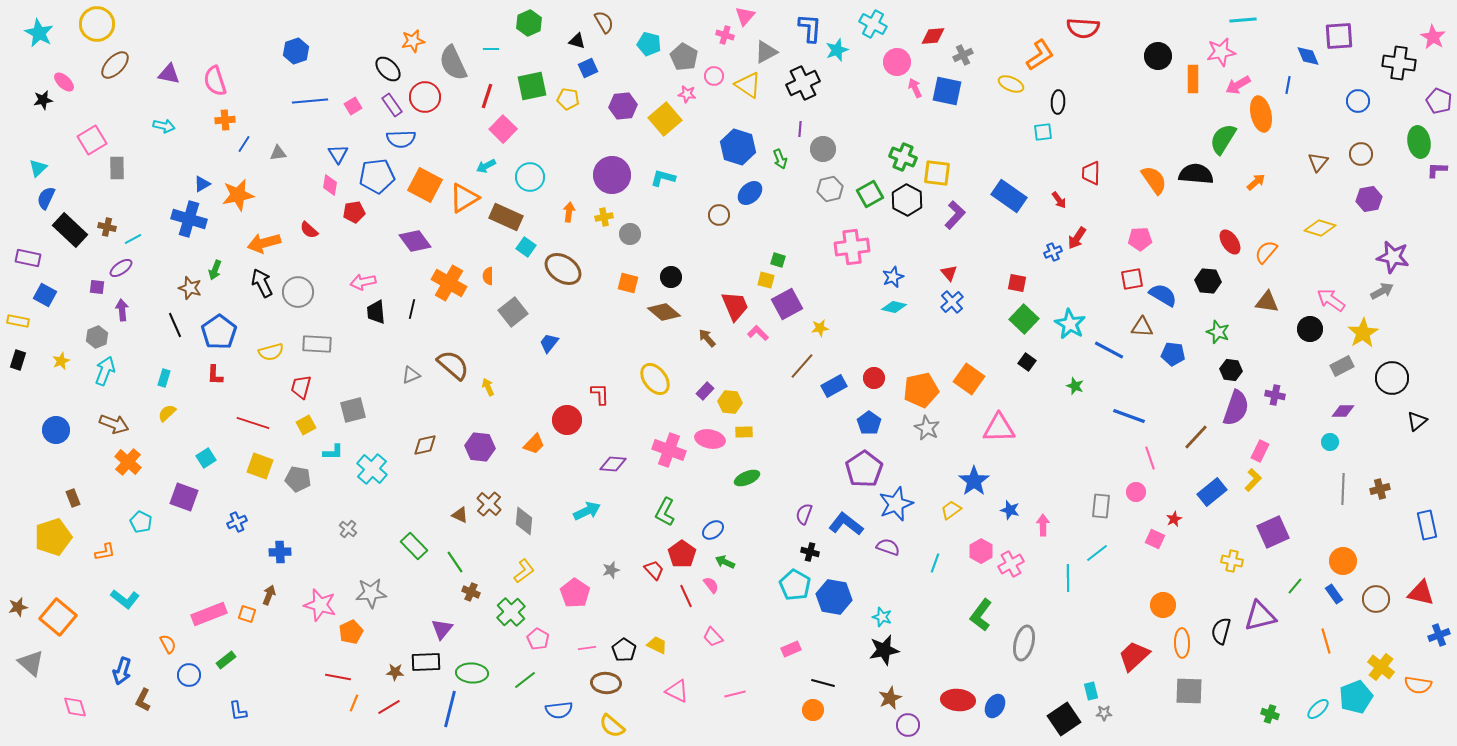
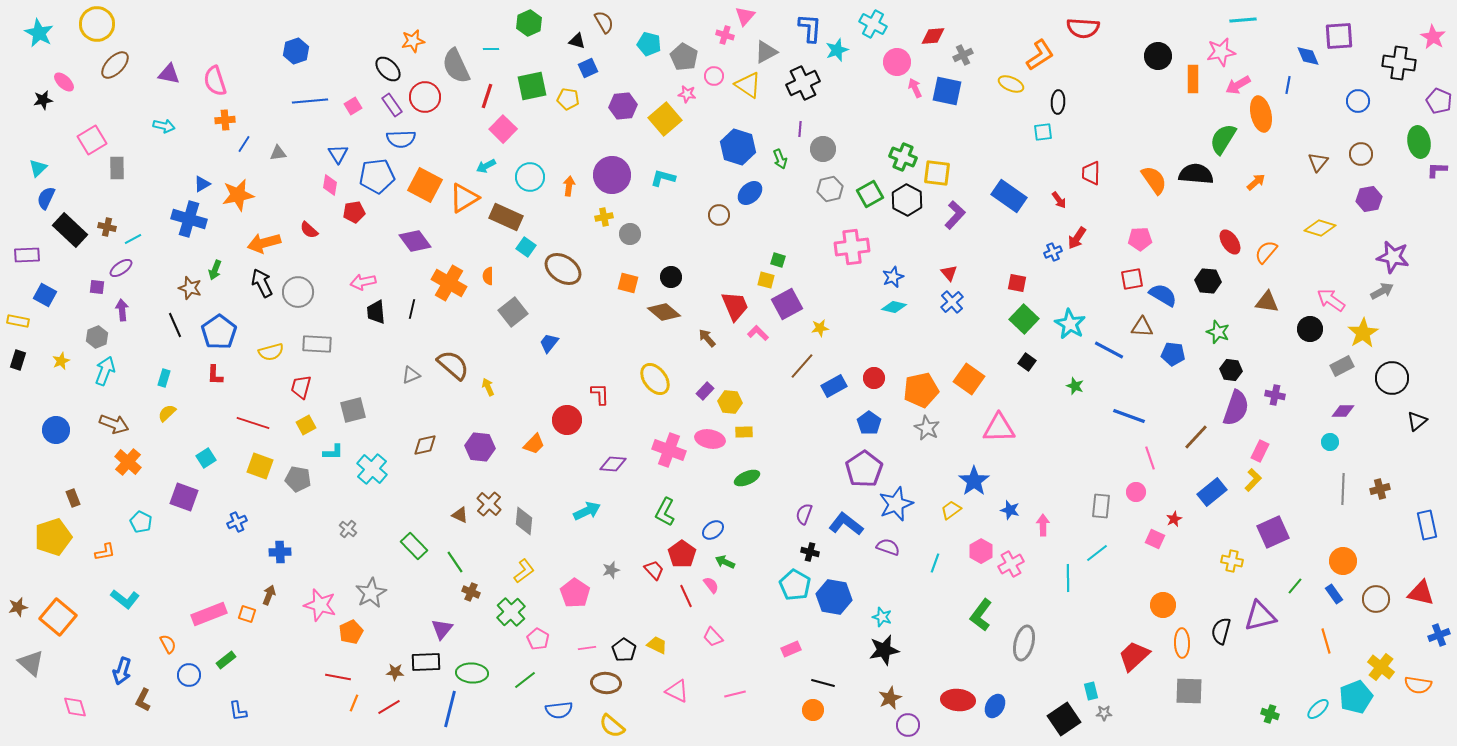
gray semicircle at (453, 63): moved 3 px right, 3 px down
orange arrow at (569, 212): moved 26 px up
purple rectangle at (28, 258): moved 1 px left, 3 px up; rotated 15 degrees counterclockwise
gray star at (371, 593): rotated 24 degrees counterclockwise
